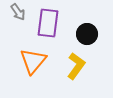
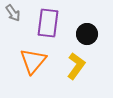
gray arrow: moved 5 px left, 1 px down
